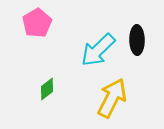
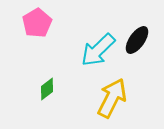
black ellipse: rotated 36 degrees clockwise
